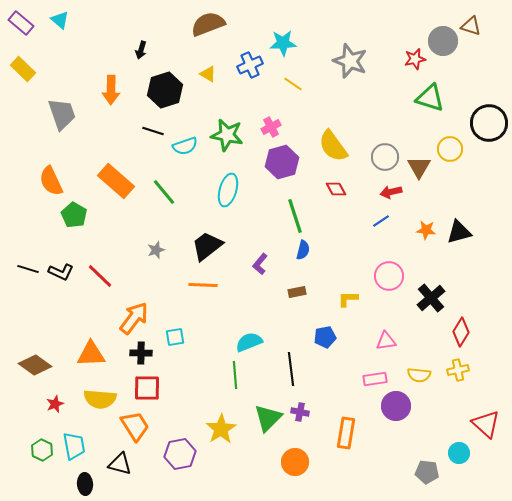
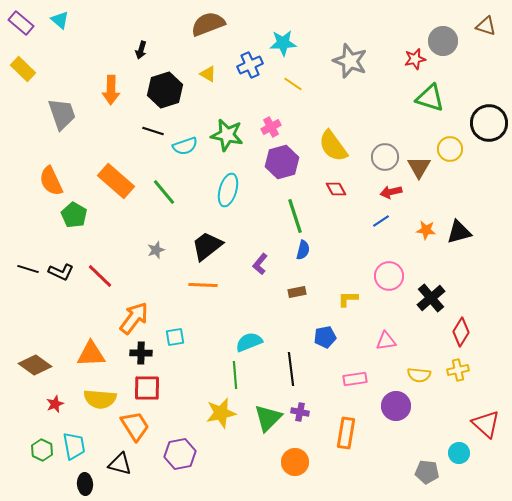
brown triangle at (471, 26): moved 15 px right
pink rectangle at (375, 379): moved 20 px left
yellow star at (221, 429): moved 16 px up; rotated 20 degrees clockwise
